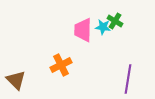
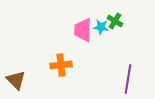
cyan star: moved 2 px left
orange cross: rotated 20 degrees clockwise
